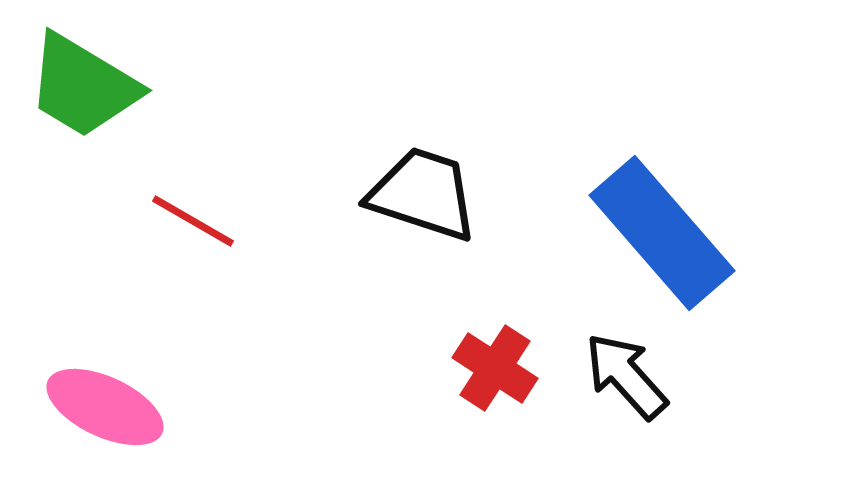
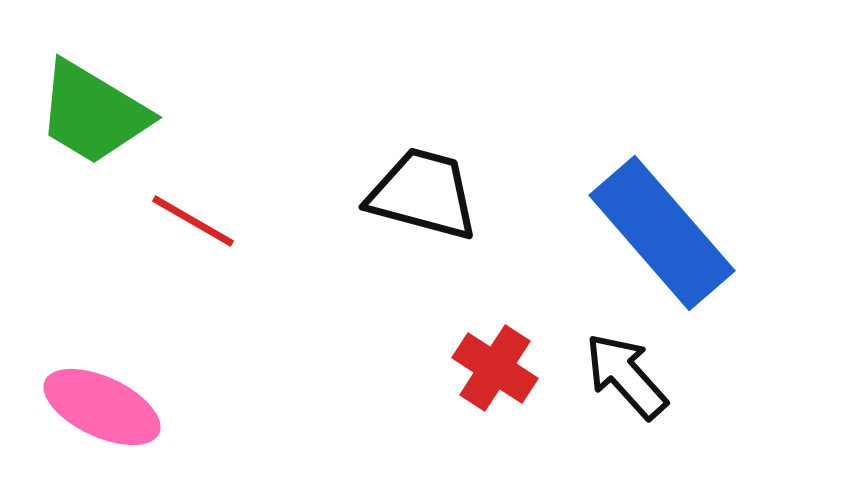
green trapezoid: moved 10 px right, 27 px down
black trapezoid: rotated 3 degrees counterclockwise
pink ellipse: moved 3 px left
